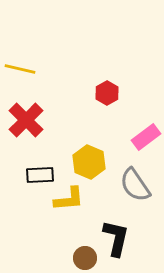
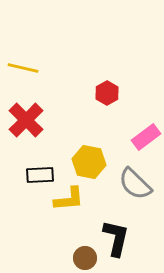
yellow line: moved 3 px right, 1 px up
yellow hexagon: rotated 12 degrees counterclockwise
gray semicircle: moved 1 px up; rotated 12 degrees counterclockwise
